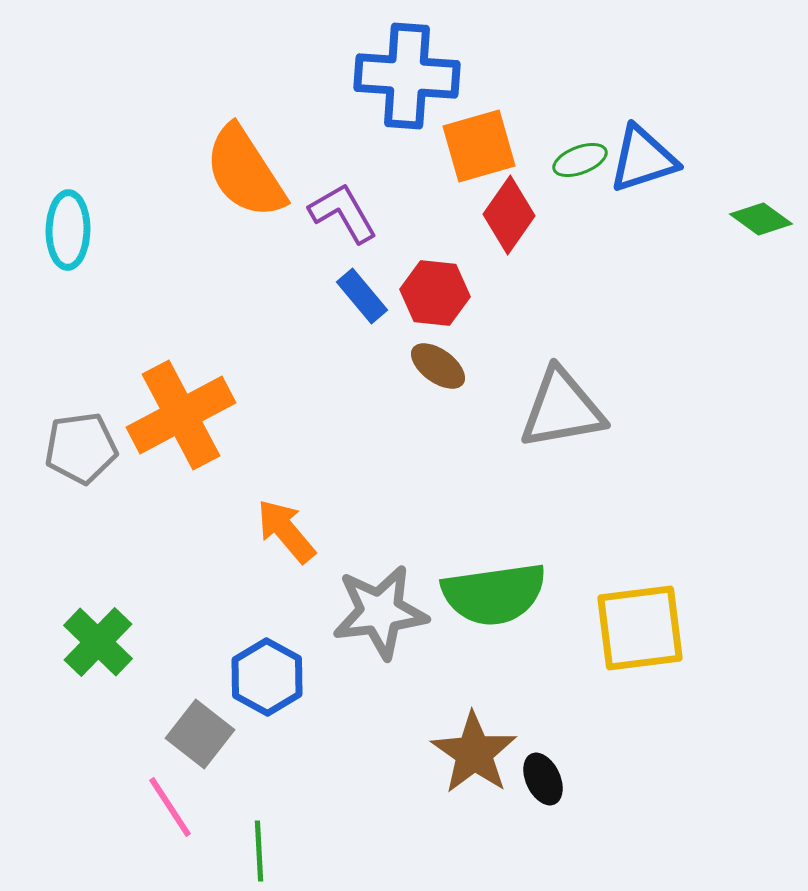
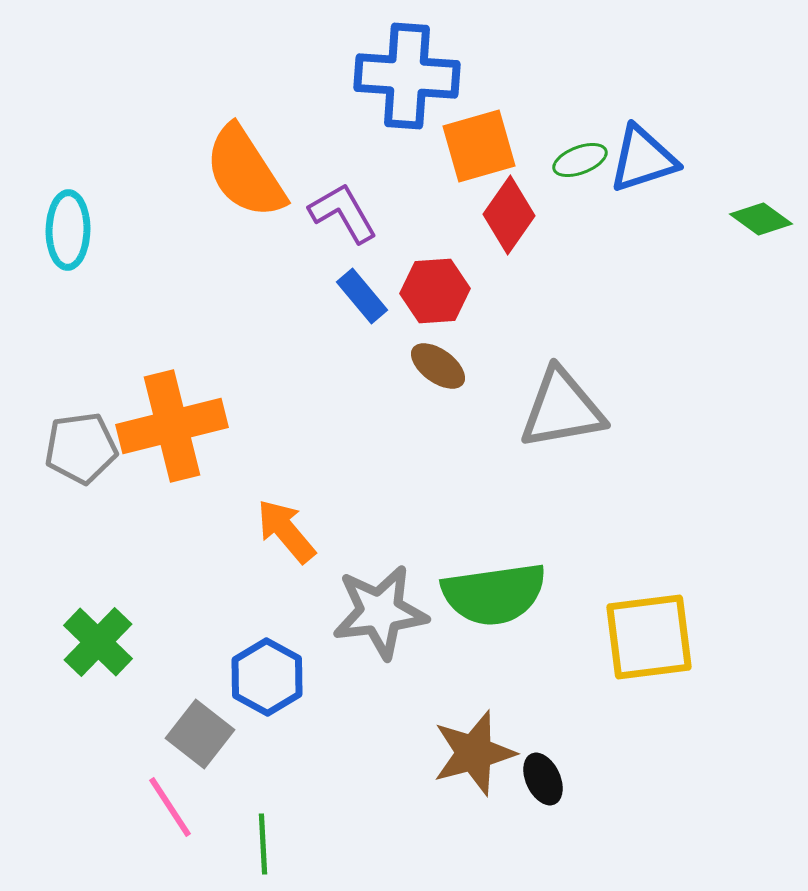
red hexagon: moved 2 px up; rotated 10 degrees counterclockwise
orange cross: moved 9 px left, 11 px down; rotated 14 degrees clockwise
yellow square: moved 9 px right, 9 px down
brown star: rotated 22 degrees clockwise
green line: moved 4 px right, 7 px up
